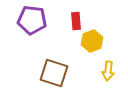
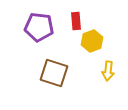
purple pentagon: moved 7 px right, 7 px down
